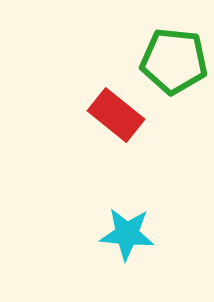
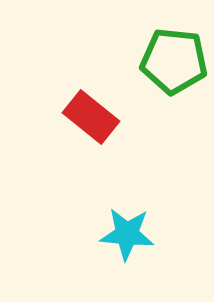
red rectangle: moved 25 px left, 2 px down
